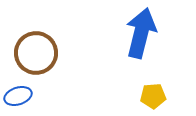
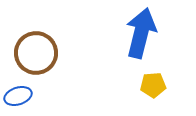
yellow pentagon: moved 11 px up
